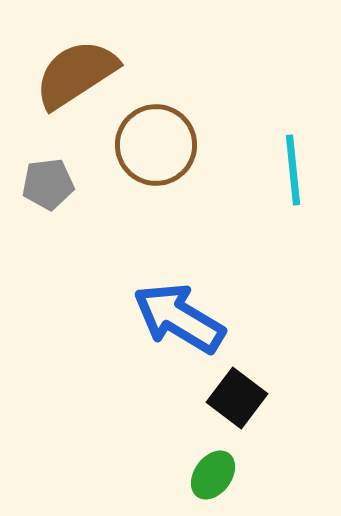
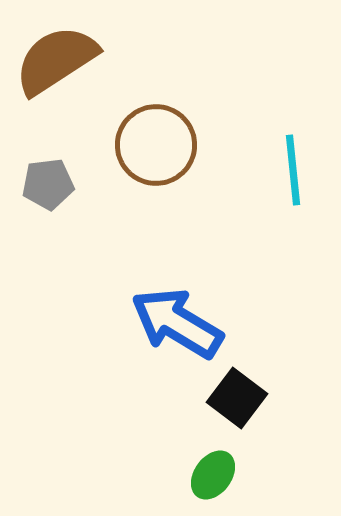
brown semicircle: moved 20 px left, 14 px up
blue arrow: moved 2 px left, 5 px down
